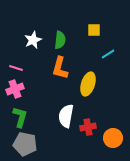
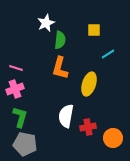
white star: moved 13 px right, 17 px up
yellow ellipse: moved 1 px right
